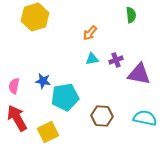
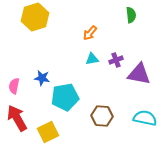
blue star: moved 1 px left, 3 px up
